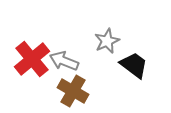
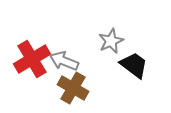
gray star: moved 4 px right
red cross: rotated 9 degrees clockwise
brown cross: moved 3 px up
